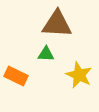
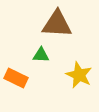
green triangle: moved 5 px left, 1 px down
orange rectangle: moved 2 px down
